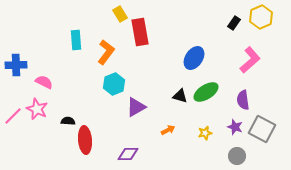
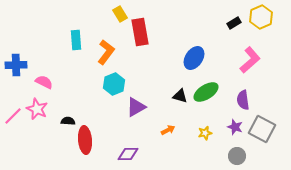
black rectangle: rotated 24 degrees clockwise
